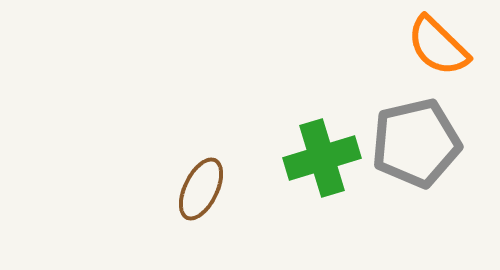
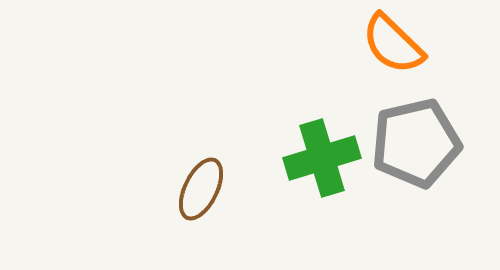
orange semicircle: moved 45 px left, 2 px up
